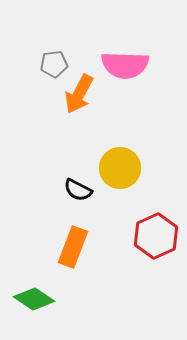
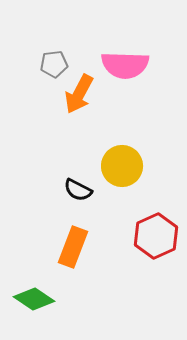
yellow circle: moved 2 px right, 2 px up
